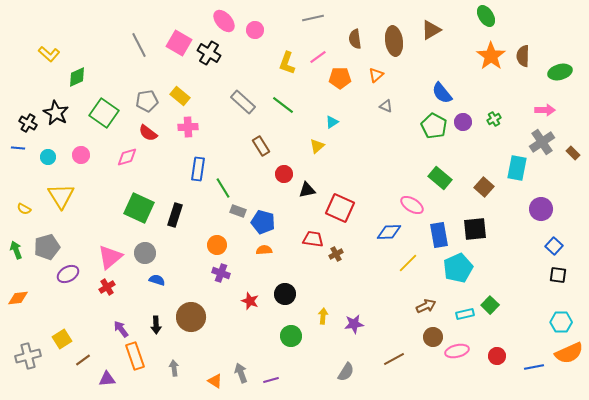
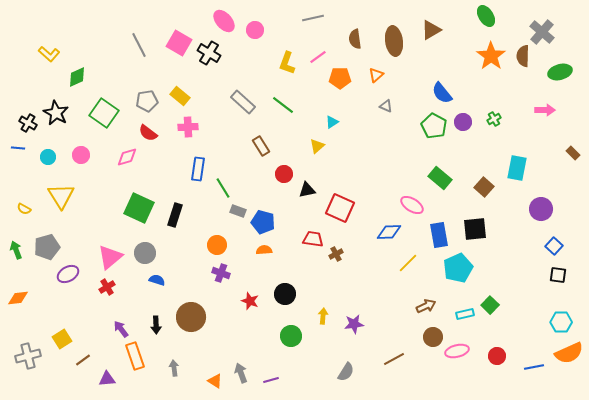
gray cross at (542, 142): moved 110 px up; rotated 15 degrees counterclockwise
